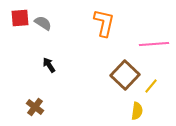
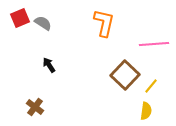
red square: rotated 18 degrees counterclockwise
yellow semicircle: moved 9 px right
